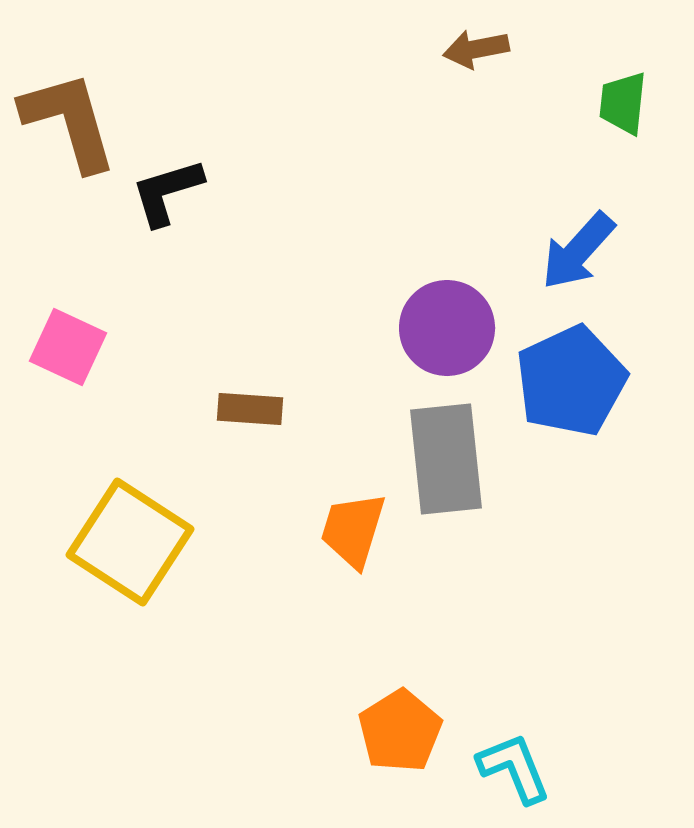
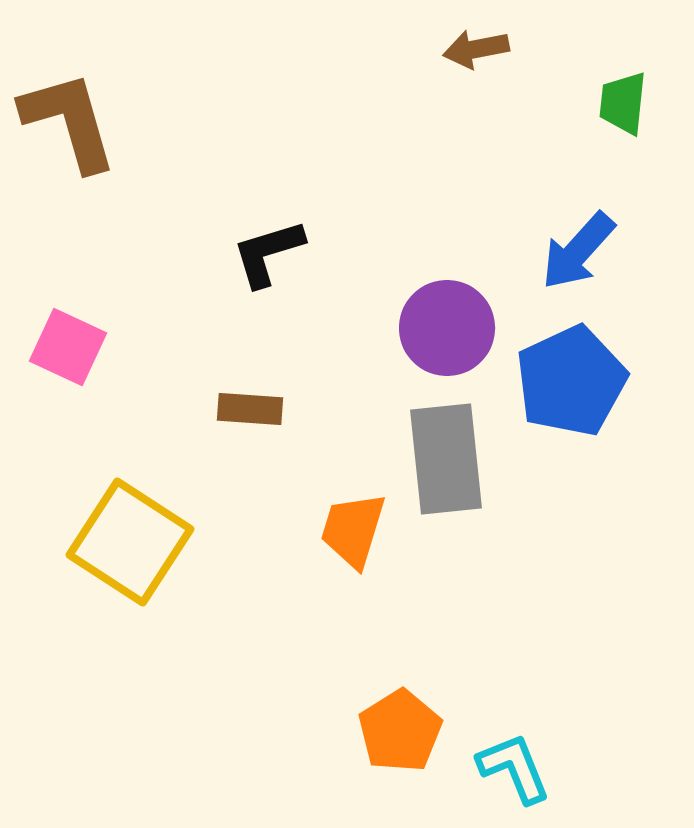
black L-shape: moved 101 px right, 61 px down
